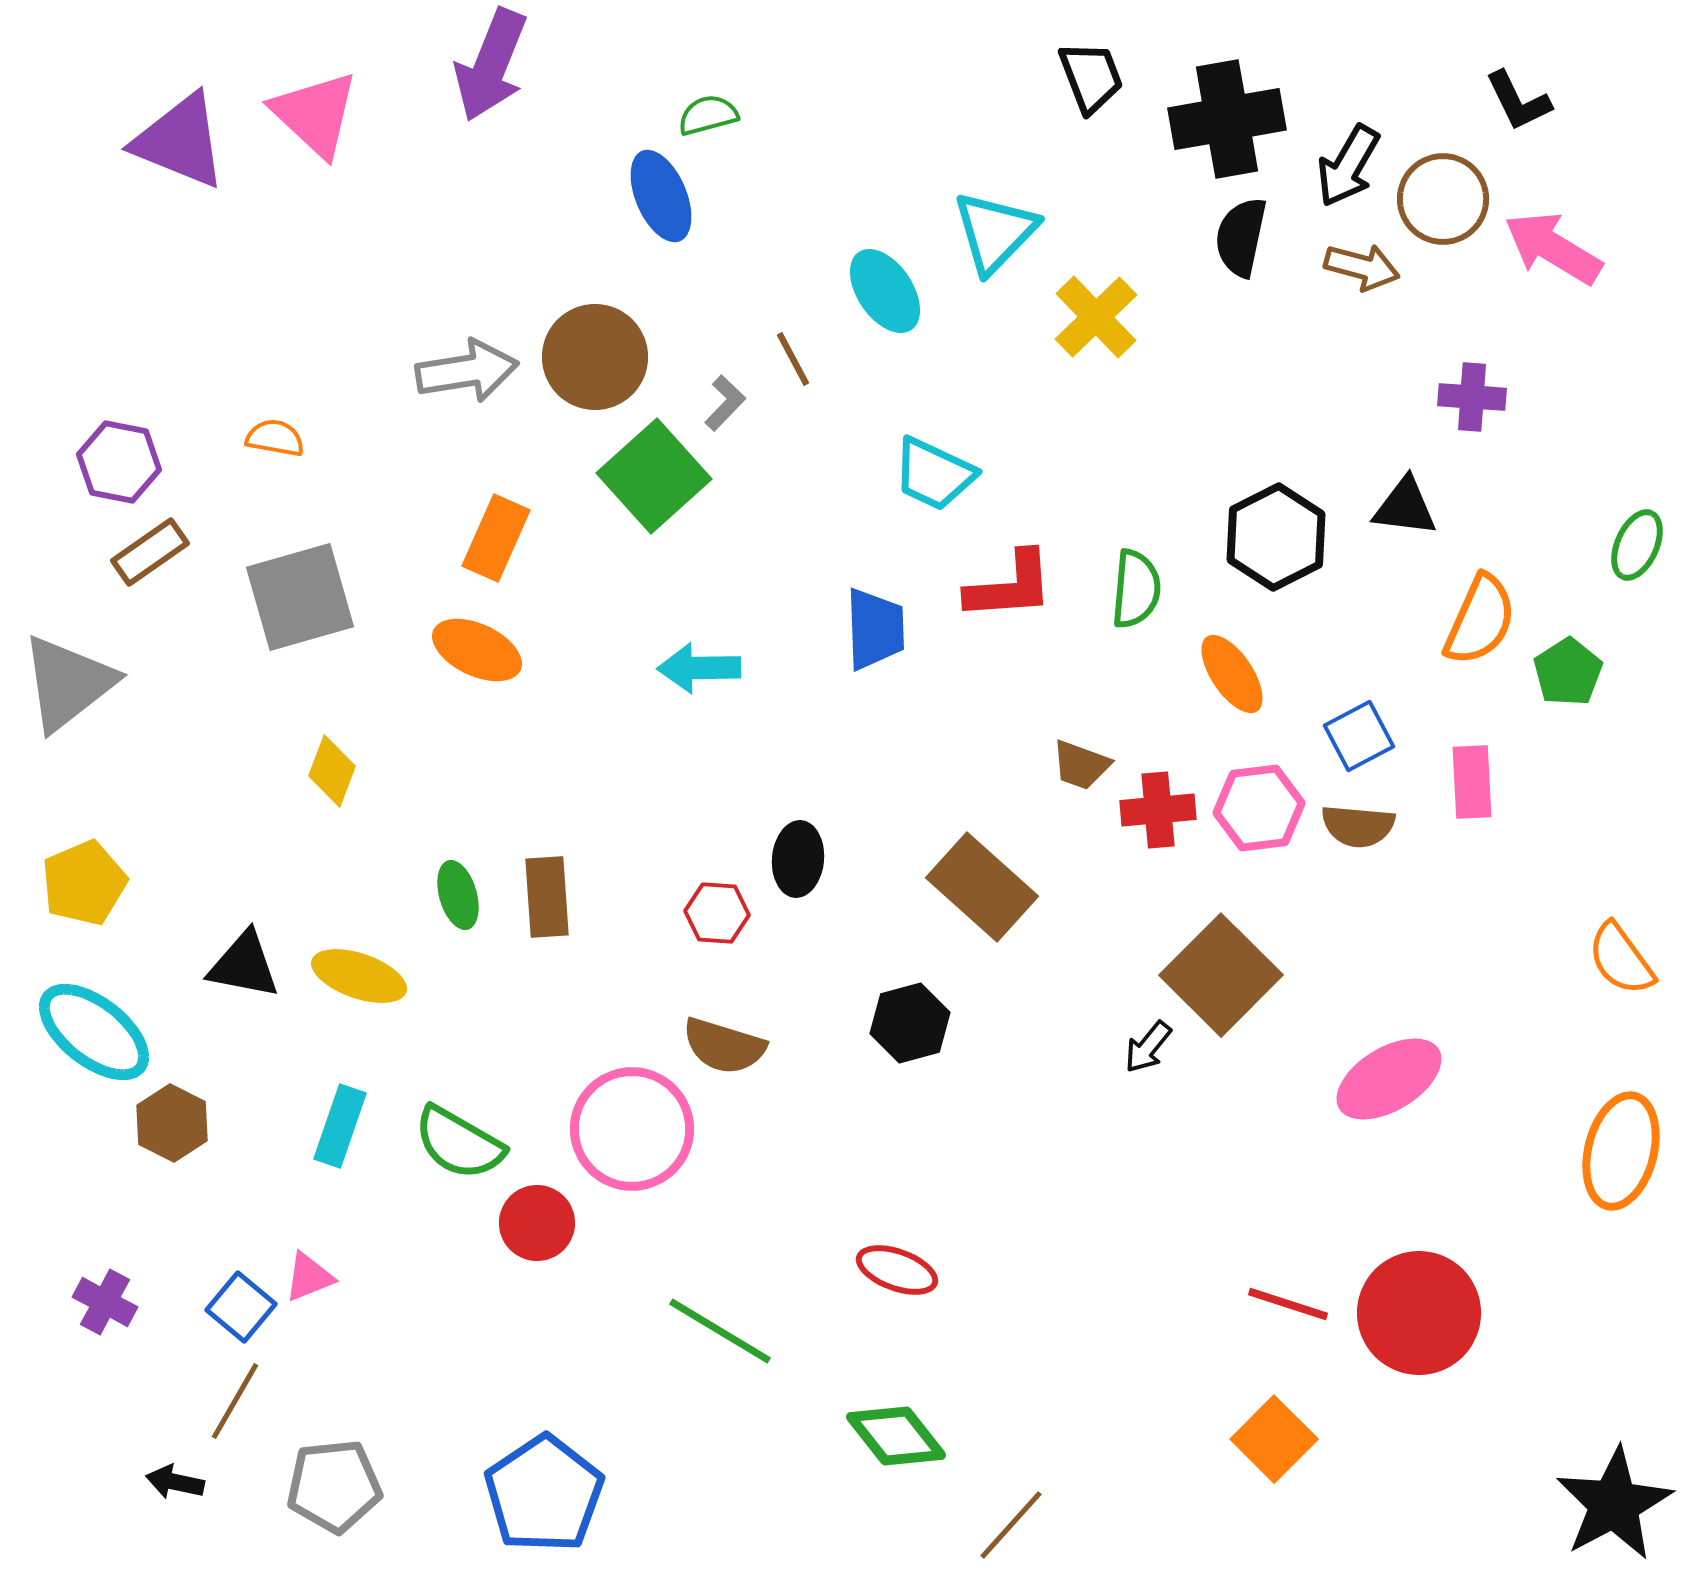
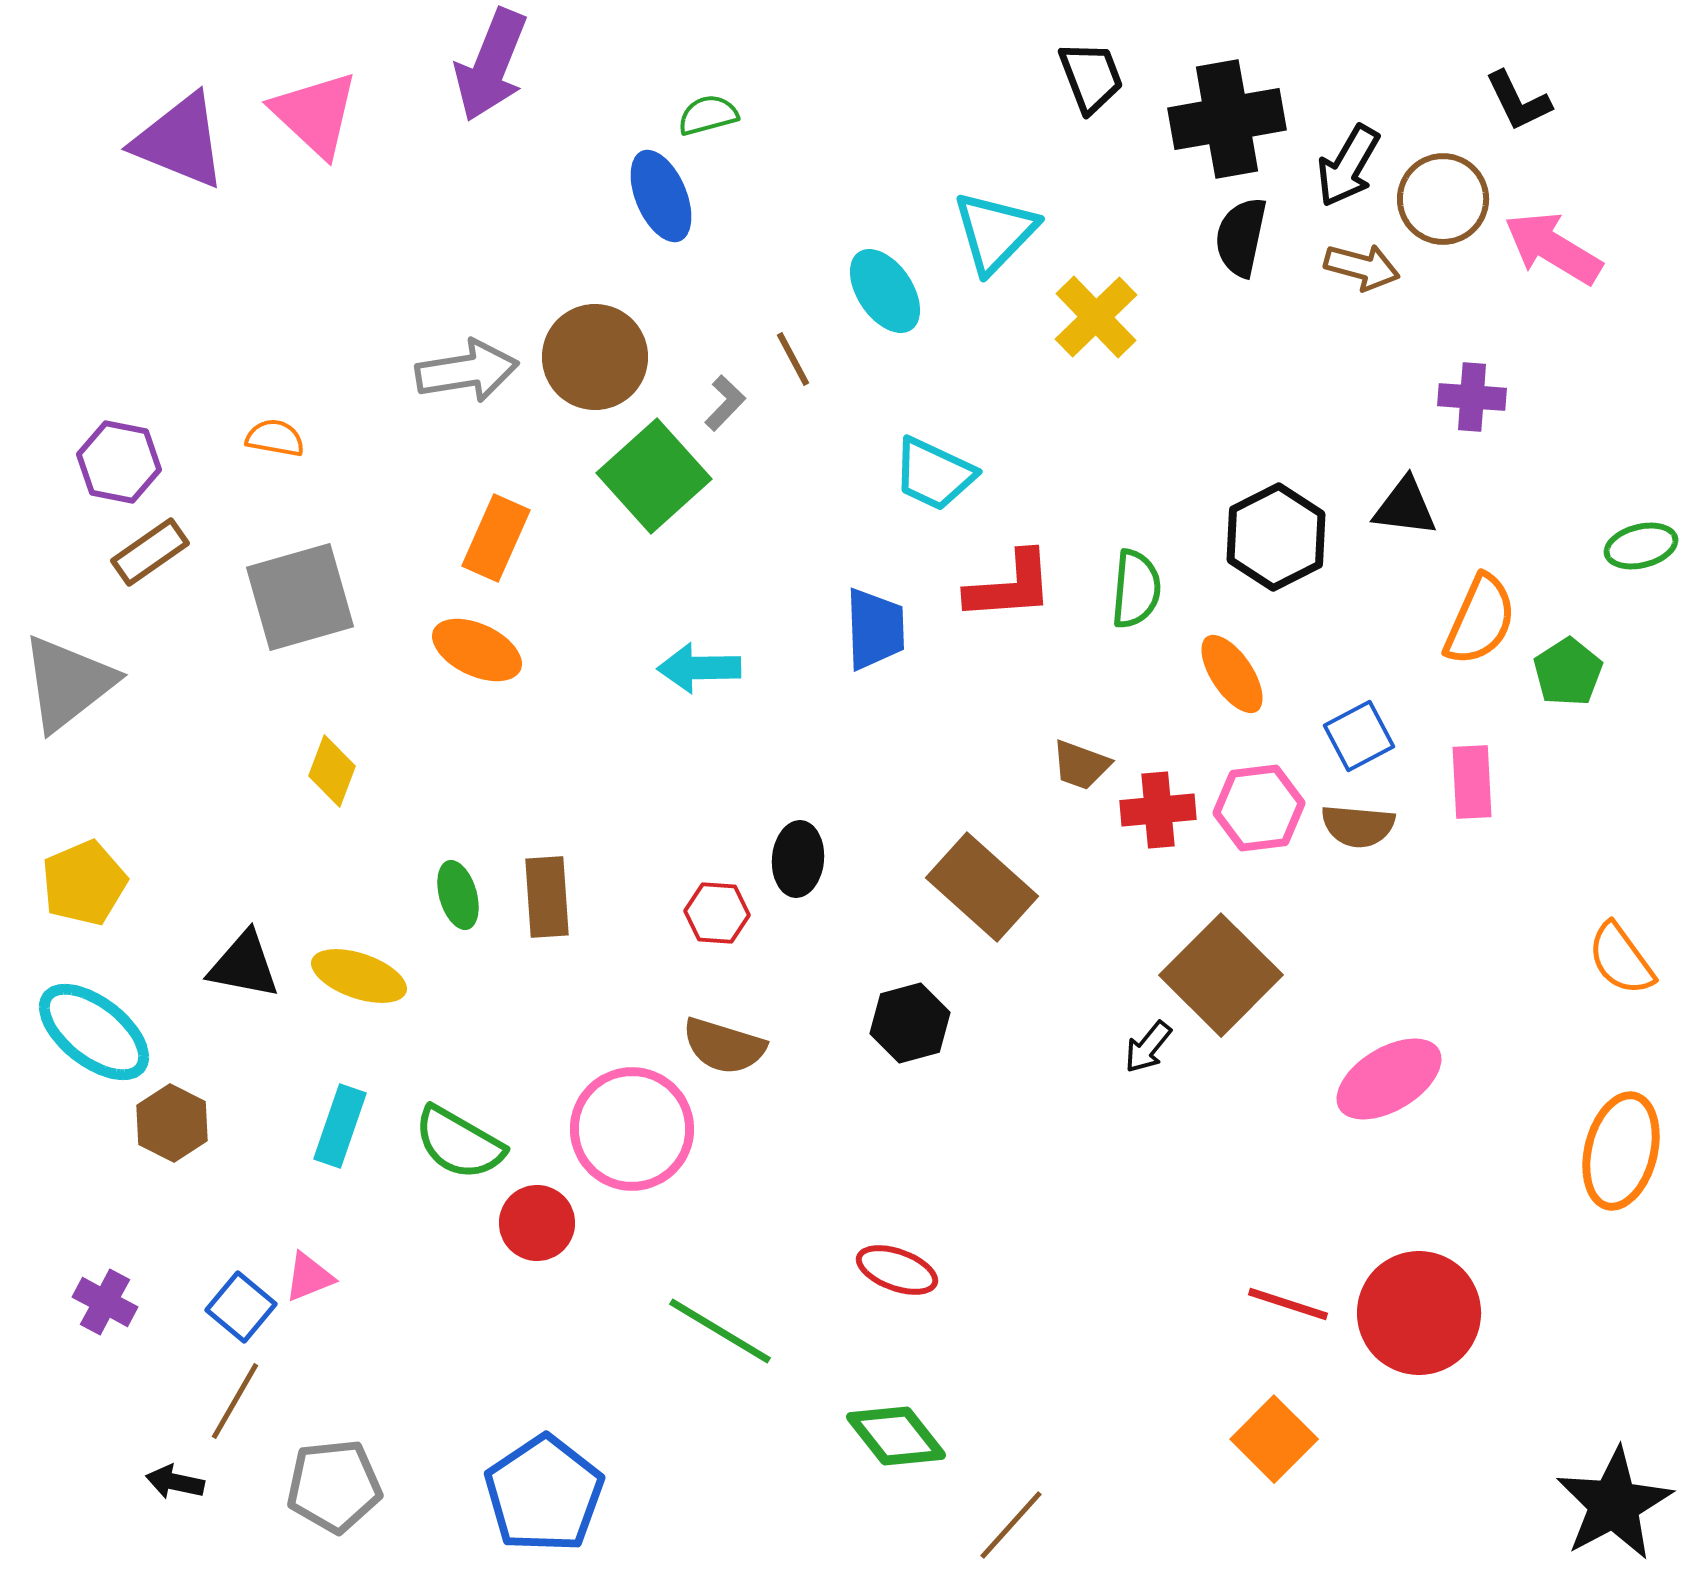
green ellipse at (1637, 545): moved 4 px right, 1 px down; rotated 52 degrees clockwise
